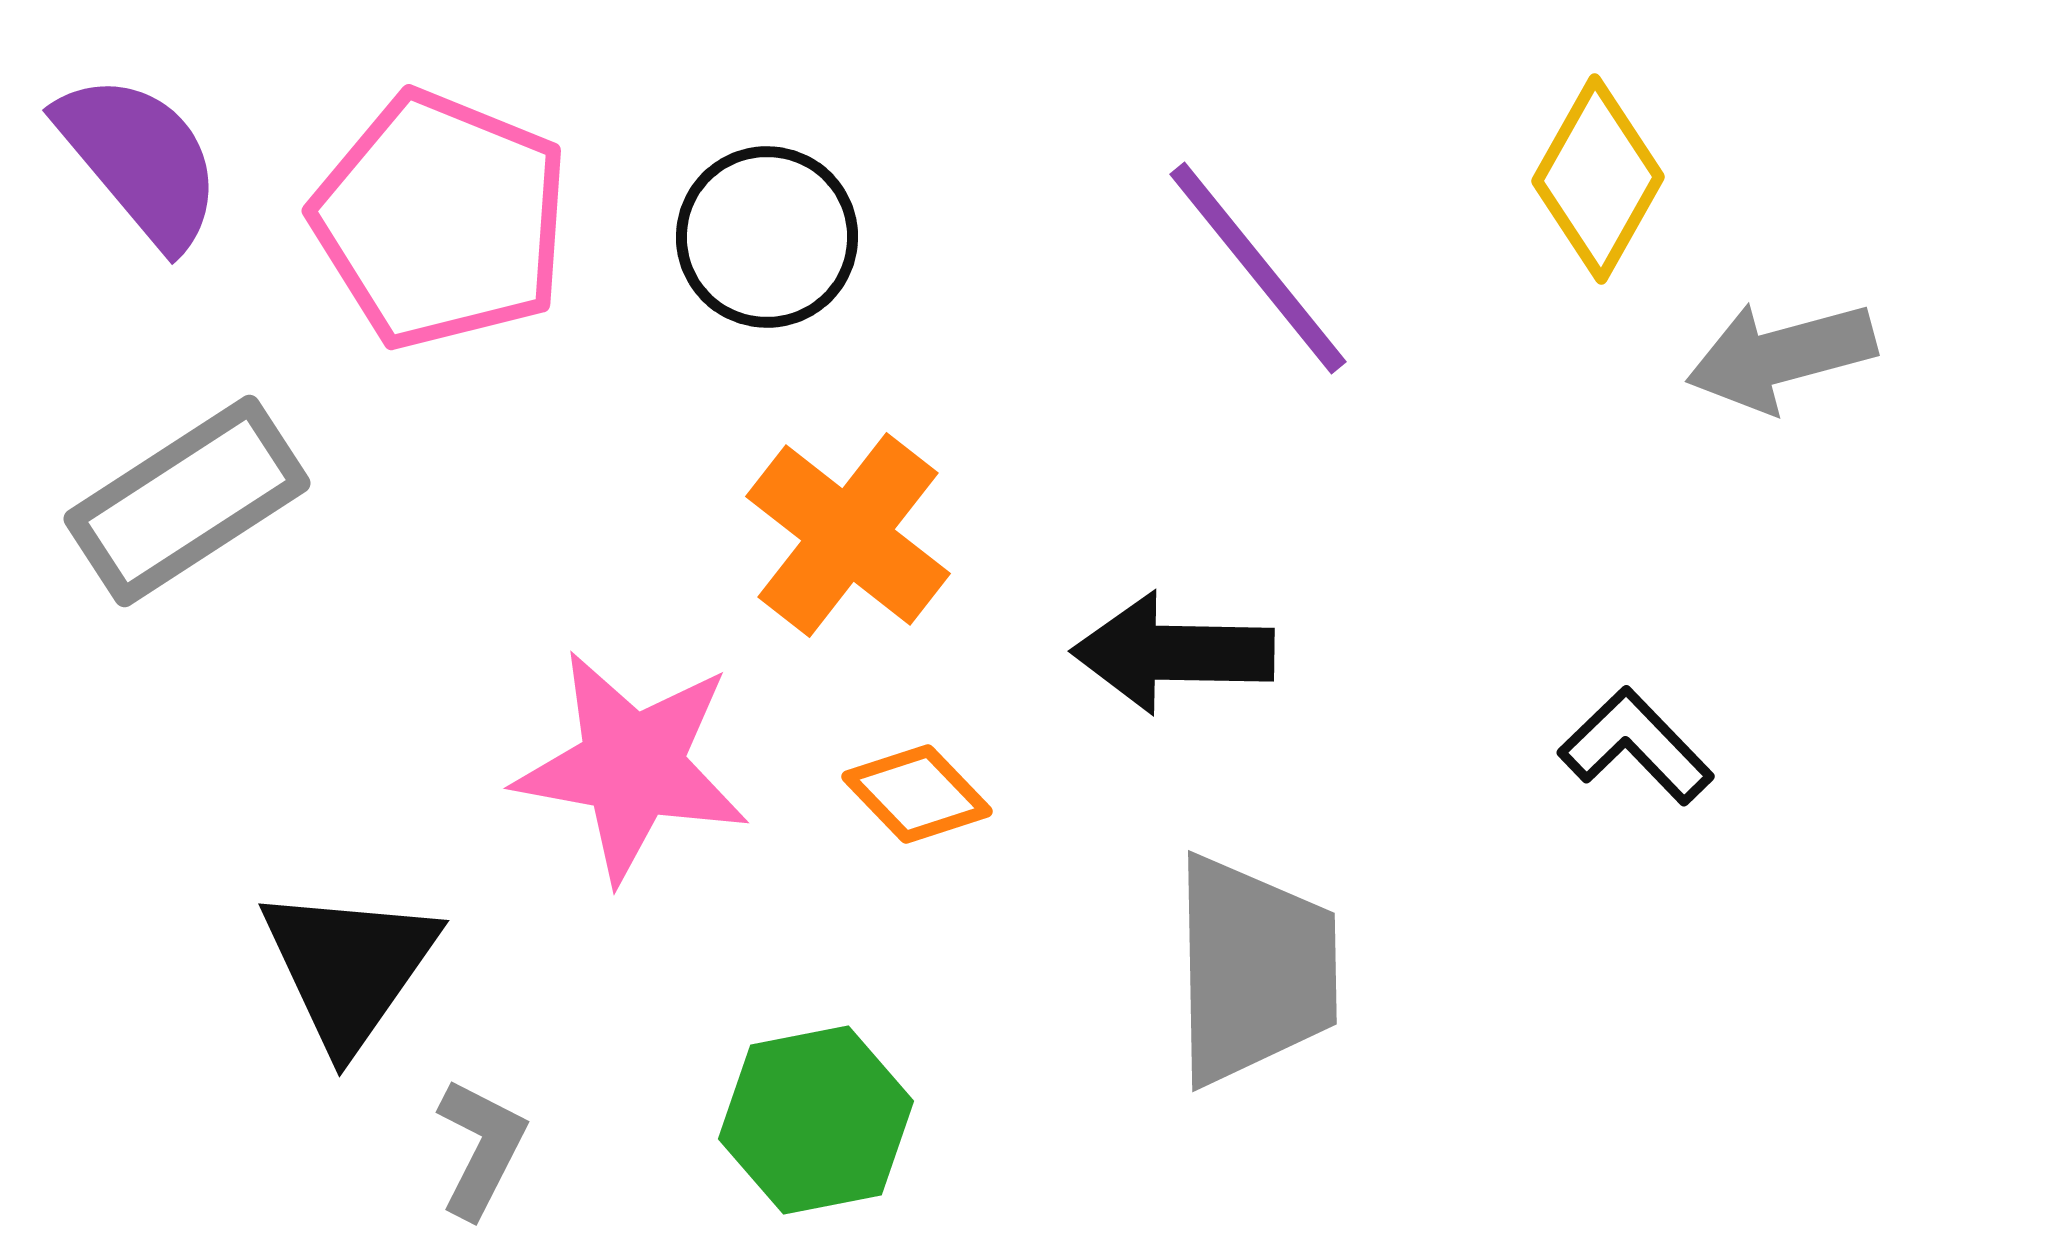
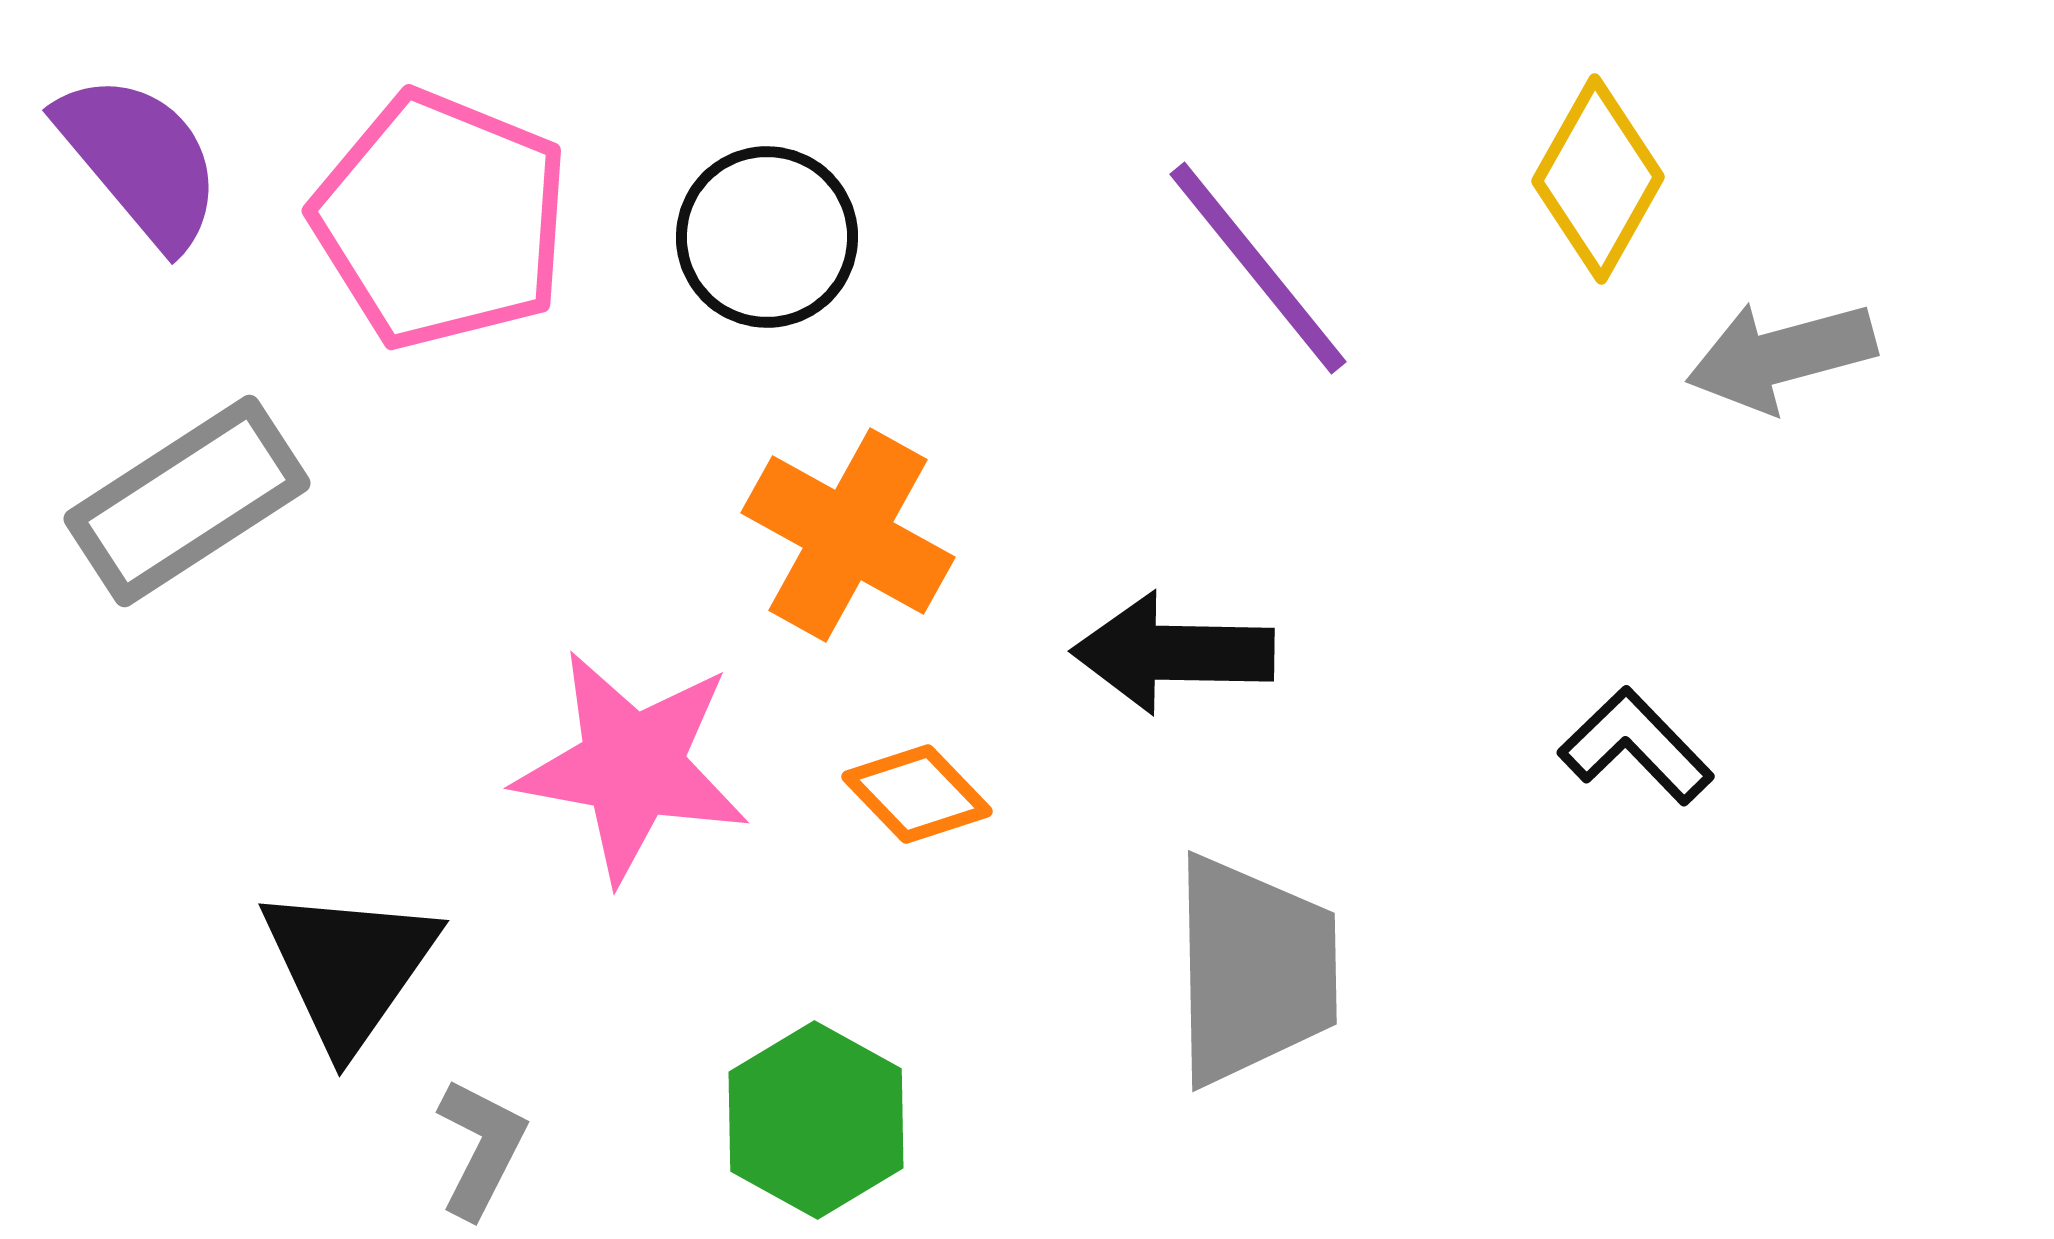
orange cross: rotated 9 degrees counterclockwise
green hexagon: rotated 20 degrees counterclockwise
